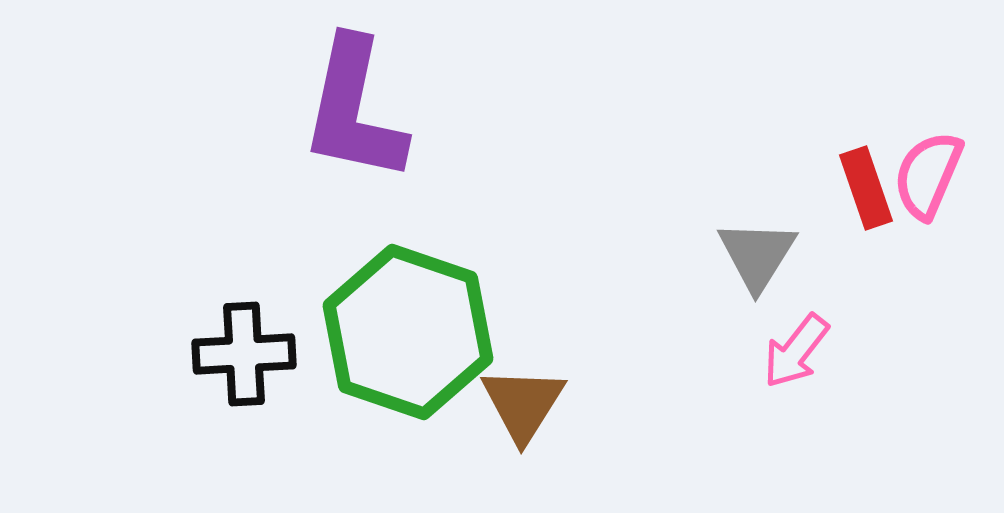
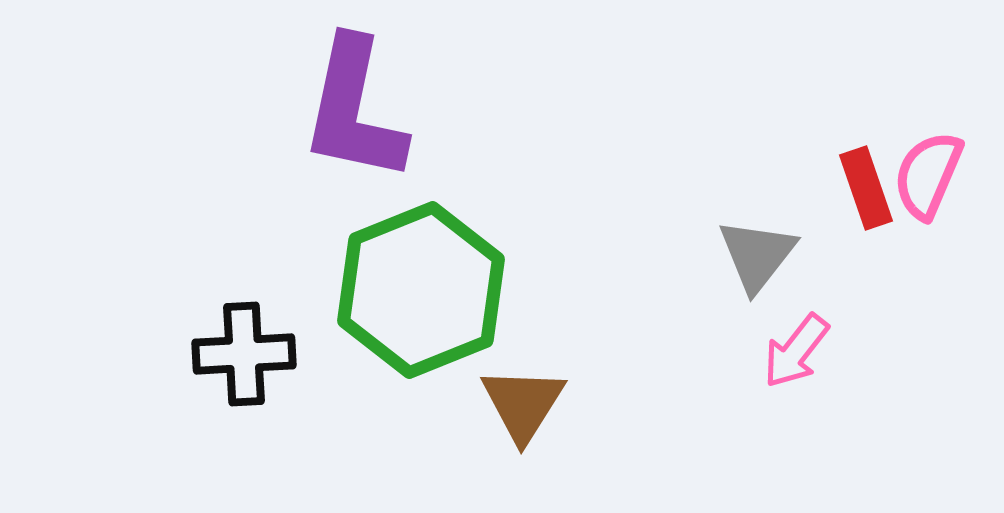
gray triangle: rotated 6 degrees clockwise
green hexagon: moved 13 px right, 42 px up; rotated 19 degrees clockwise
